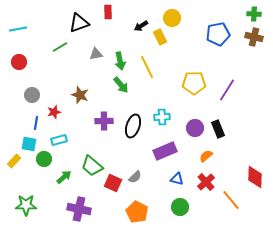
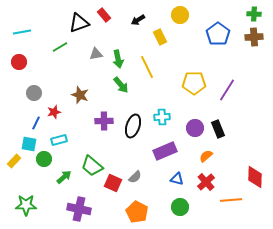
red rectangle at (108, 12): moved 4 px left, 3 px down; rotated 40 degrees counterclockwise
yellow circle at (172, 18): moved 8 px right, 3 px up
black arrow at (141, 26): moved 3 px left, 6 px up
cyan line at (18, 29): moved 4 px right, 3 px down
blue pentagon at (218, 34): rotated 25 degrees counterclockwise
brown cross at (254, 37): rotated 18 degrees counterclockwise
green arrow at (120, 61): moved 2 px left, 2 px up
gray circle at (32, 95): moved 2 px right, 2 px up
blue line at (36, 123): rotated 16 degrees clockwise
orange line at (231, 200): rotated 55 degrees counterclockwise
